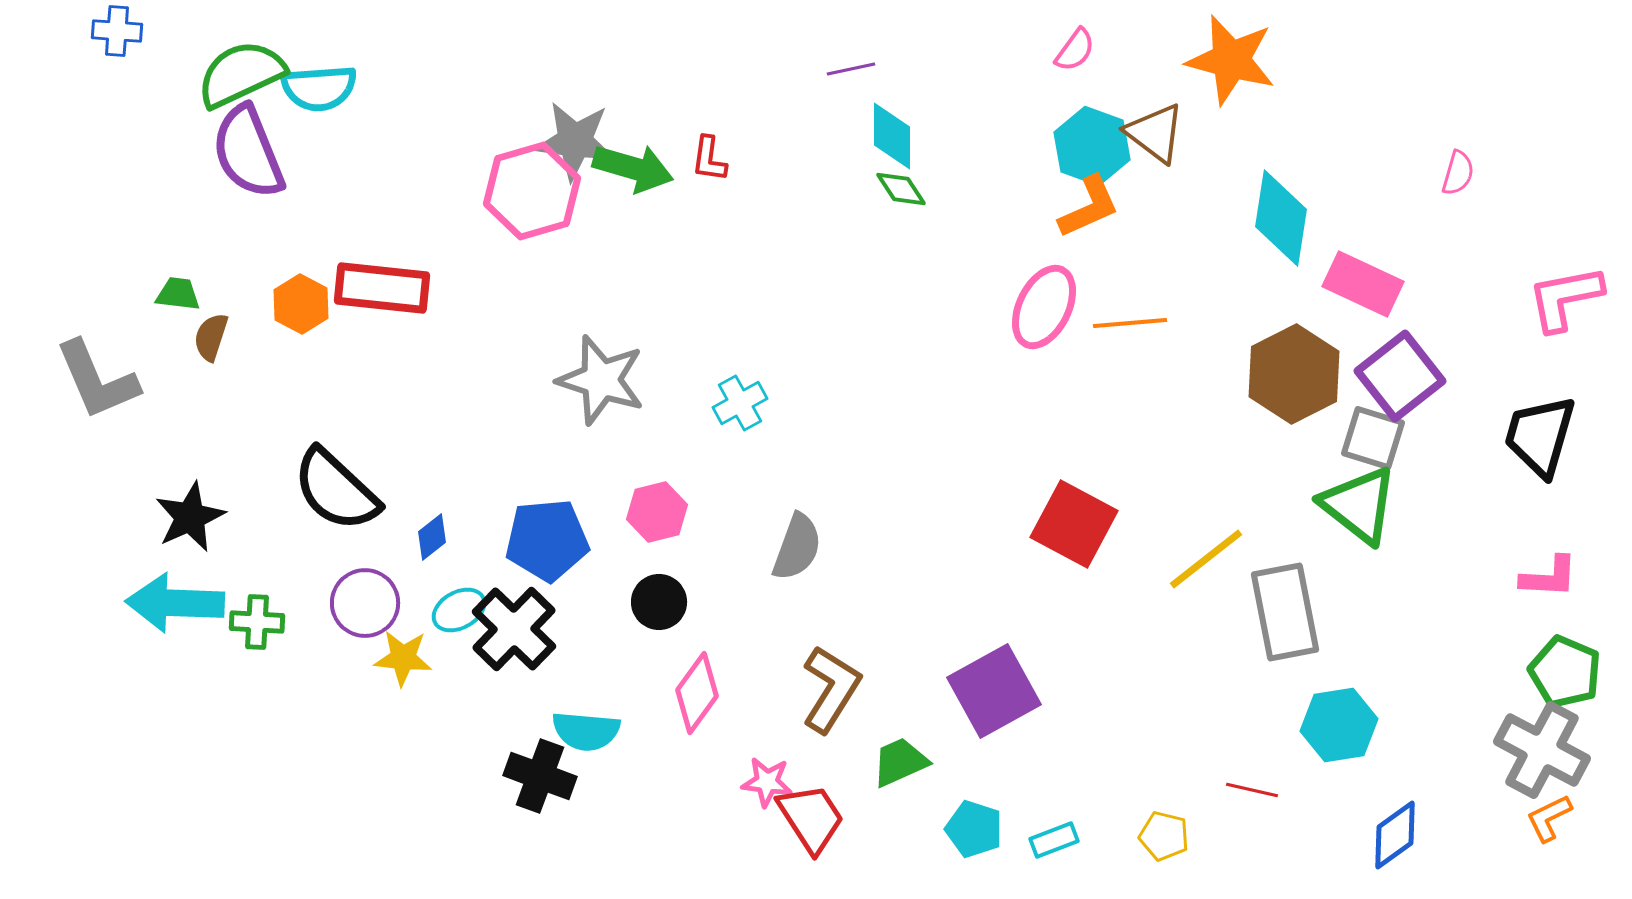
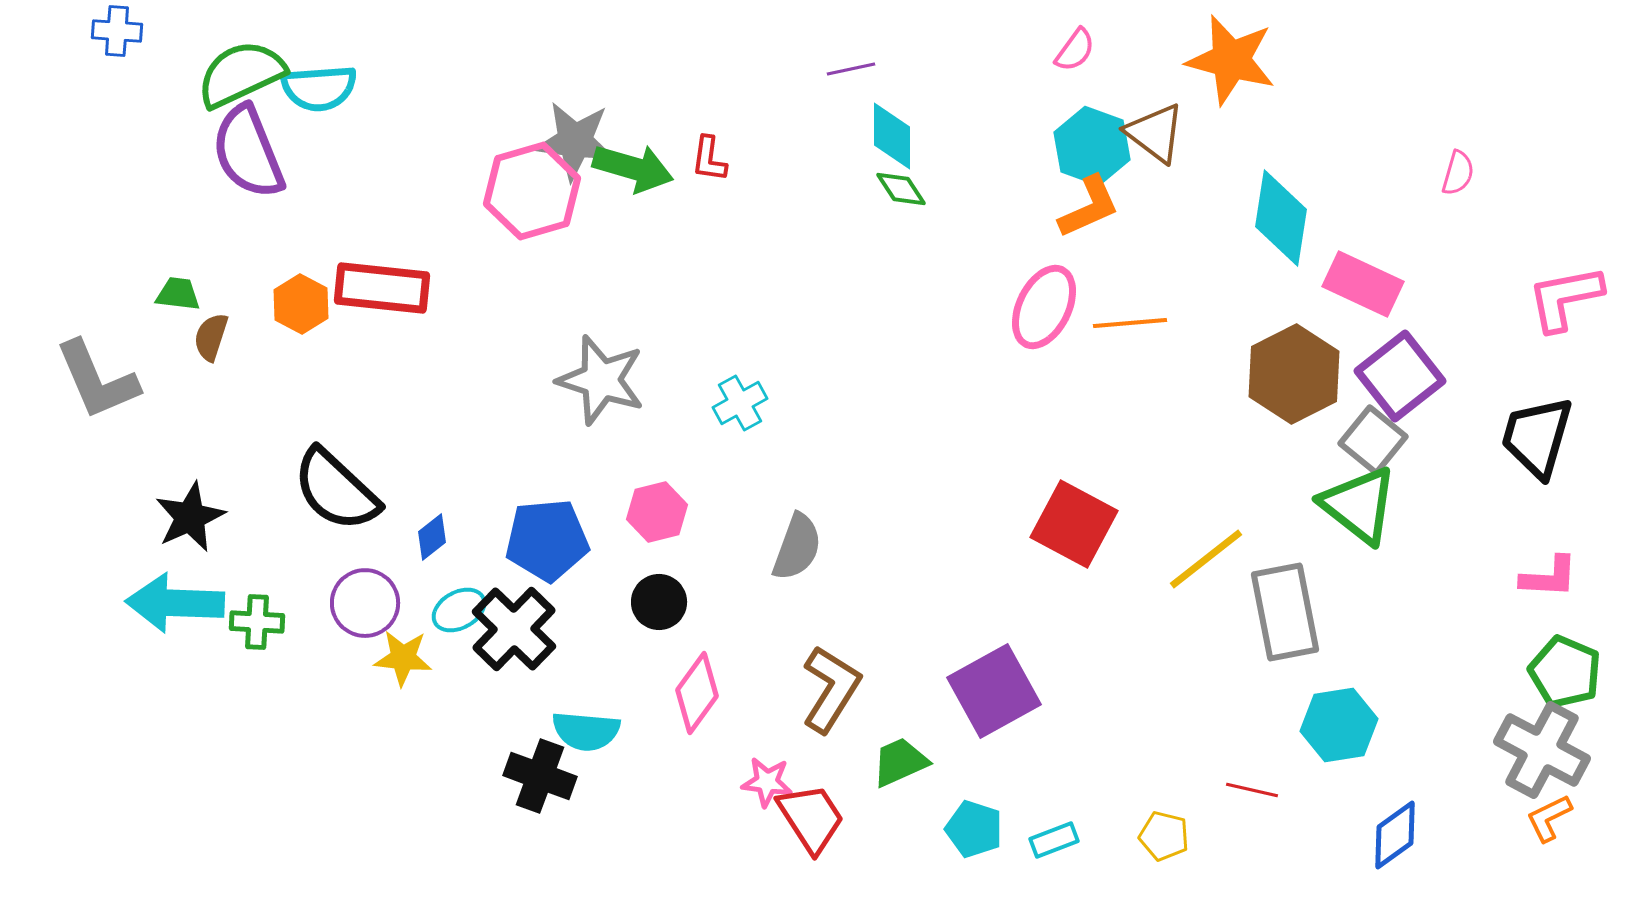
black trapezoid at (1540, 436): moved 3 px left, 1 px down
gray square at (1373, 438): moved 2 px down; rotated 22 degrees clockwise
